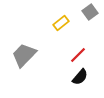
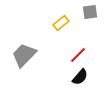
gray square: rotated 28 degrees clockwise
